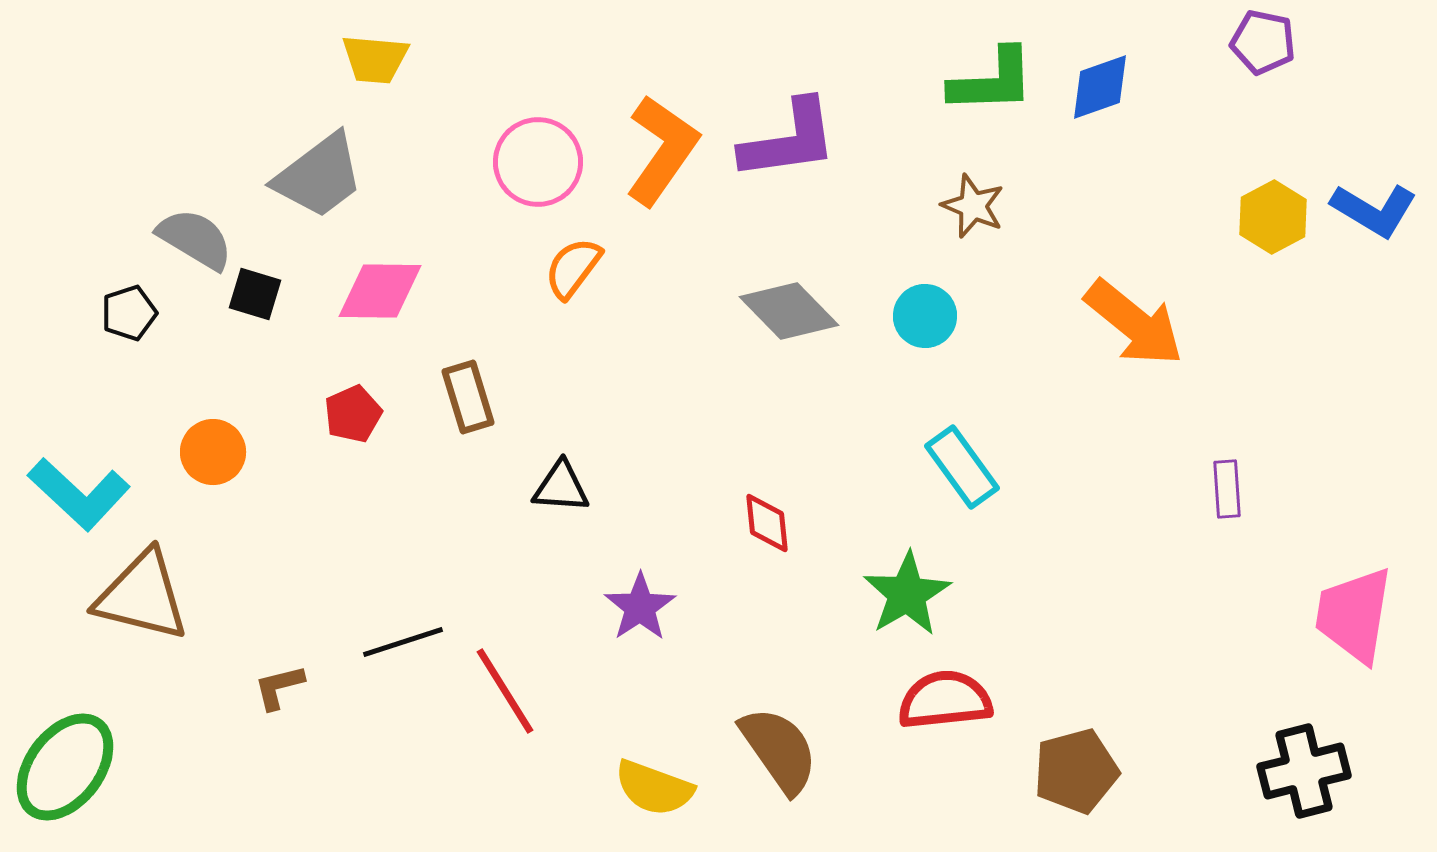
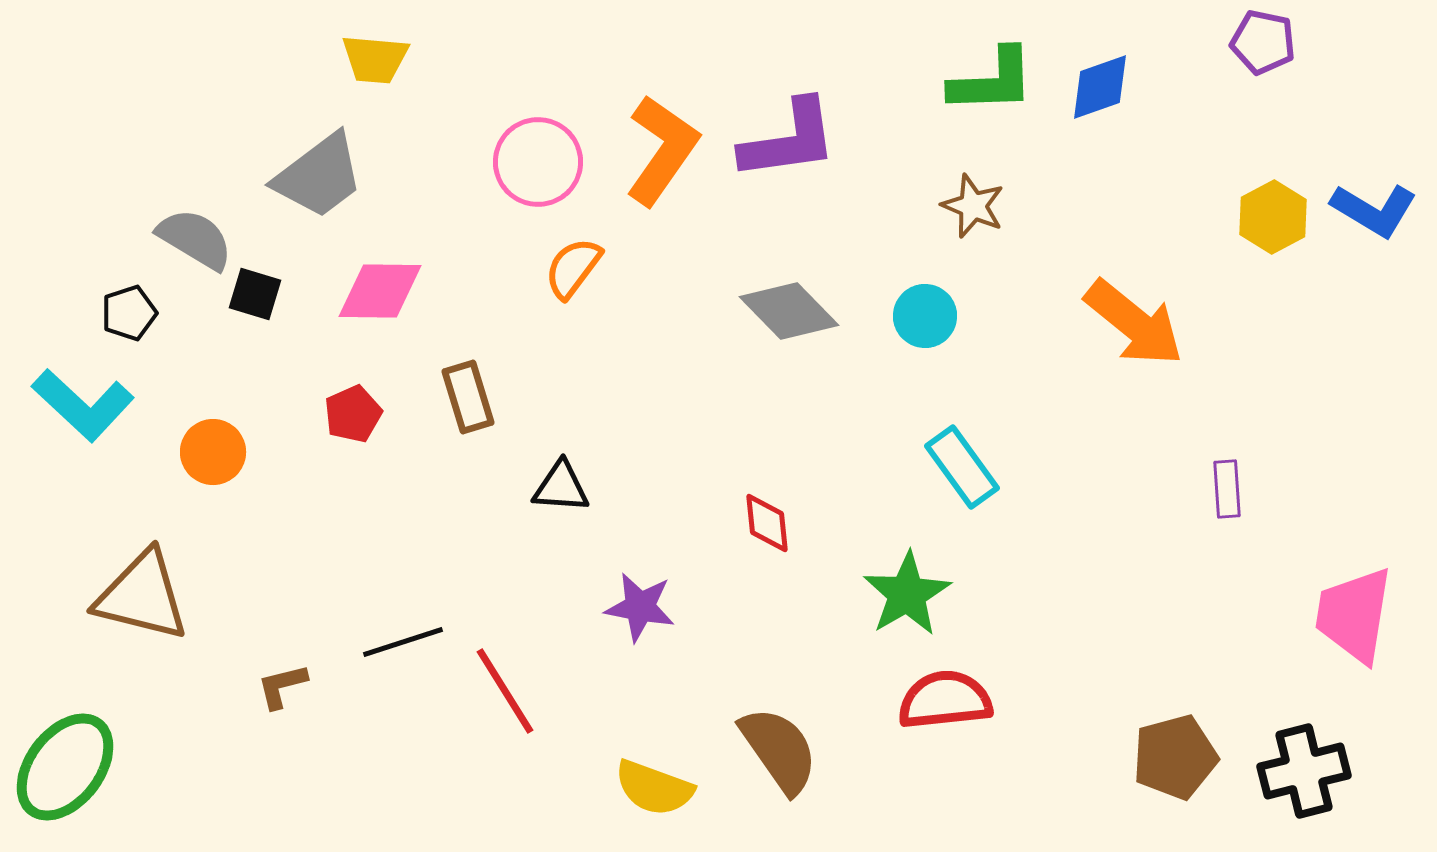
cyan L-shape: moved 4 px right, 89 px up
purple star: rotated 28 degrees counterclockwise
brown L-shape: moved 3 px right, 1 px up
brown pentagon: moved 99 px right, 14 px up
